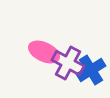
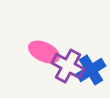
purple cross: moved 3 px down
